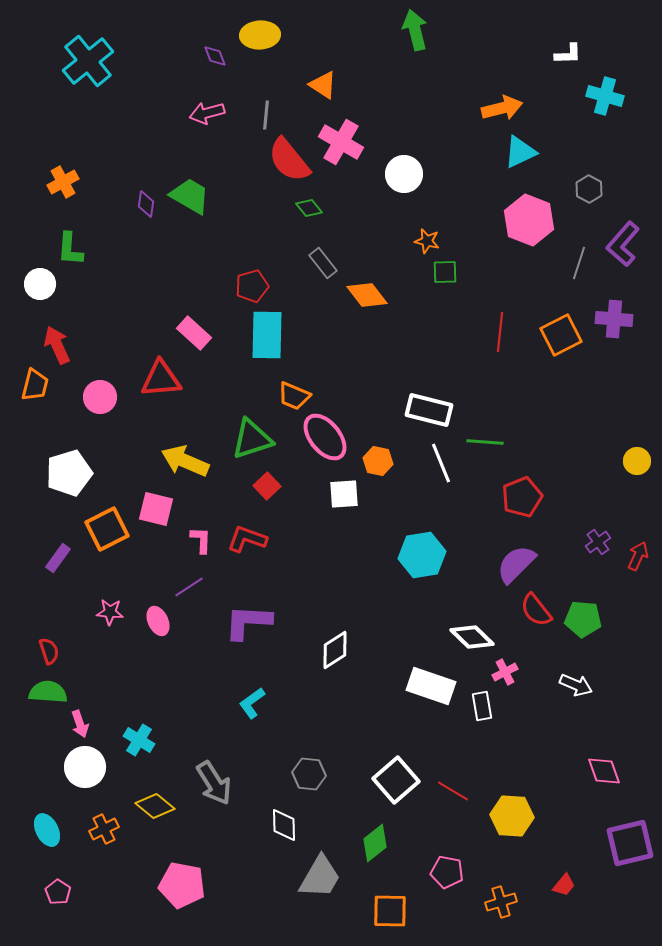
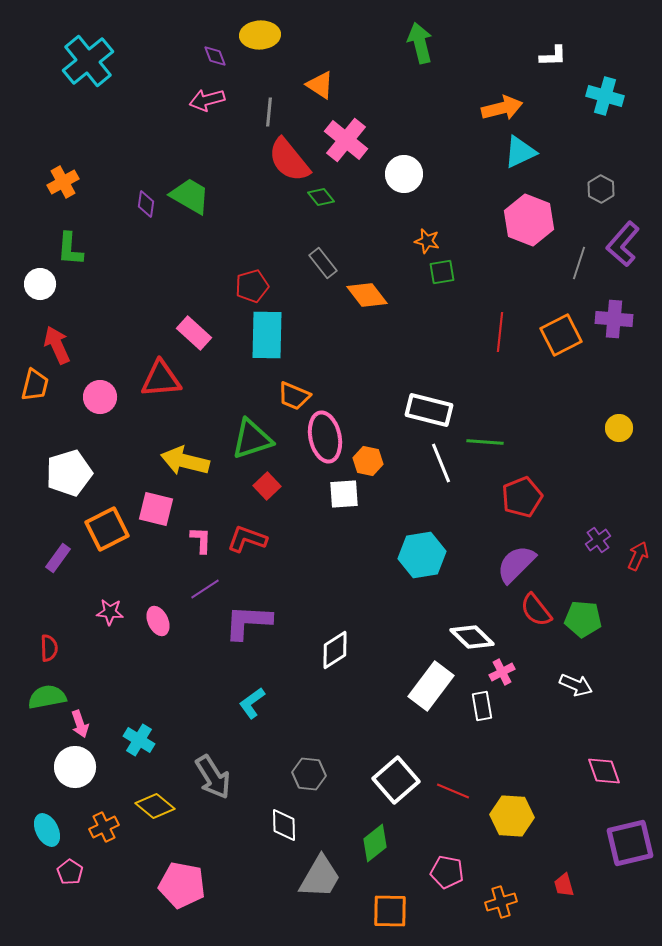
green arrow at (415, 30): moved 5 px right, 13 px down
white L-shape at (568, 54): moved 15 px left, 2 px down
orange triangle at (323, 85): moved 3 px left
pink arrow at (207, 113): moved 13 px up
gray line at (266, 115): moved 3 px right, 3 px up
pink cross at (341, 142): moved 5 px right, 2 px up; rotated 9 degrees clockwise
gray hexagon at (589, 189): moved 12 px right
green diamond at (309, 208): moved 12 px right, 11 px up
green square at (445, 272): moved 3 px left; rotated 8 degrees counterclockwise
pink ellipse at (325, 437): rotated 27 degrees clockwise
yellow arrow at (185, 461): rotated 9 degrees counterclockwise
orange hexagon at (378, 461): moved 10 px left
yellow circle at (637, 461): moved 18 px left, 33 px up
purple cross at (598, 542): moved 2 px up
purple line at (189, 587): moved 16 px right, 2 px down
red semicircle at (49, 651): moved 3 px up; rotated 16 degrees clockwise
pink cross at (505, 672): moved 3 px left
white rectangle at (431, 686): rotated 72 degrees counterclockwise
green semicircle at (48, 692): moved 1 px left, 5 px down; rotated 15 degrees counterclockwise
white circle at (85, 767): moved 10 px left
gray arrow at (214, 783): moved 1 px left, 6 px up
red line at (453, 791): rotated 8 degrees counterclockwise
orange cross at (104, 829): moved 2 px up
red trapezoid at (564, 885): rotated 125 degrees clockwise
pink pentagon at (58, 892): moved 12 px right, 20 px up
